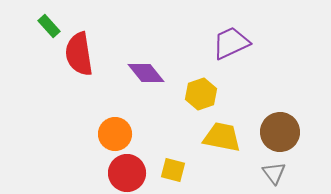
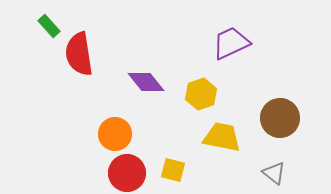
purple diamond: moved 9 px down
brown circle: moved 14 px up
gray triangle: rotated 15 degrees counterclockwise
